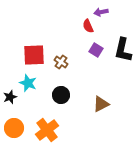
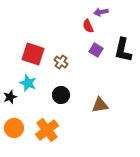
red square: moved 1 px left, 1 px up; rotated 20 degrees clockwise
brown triangle: moved 1 px left, 1 px down; rotated 18 degrees clockwise
